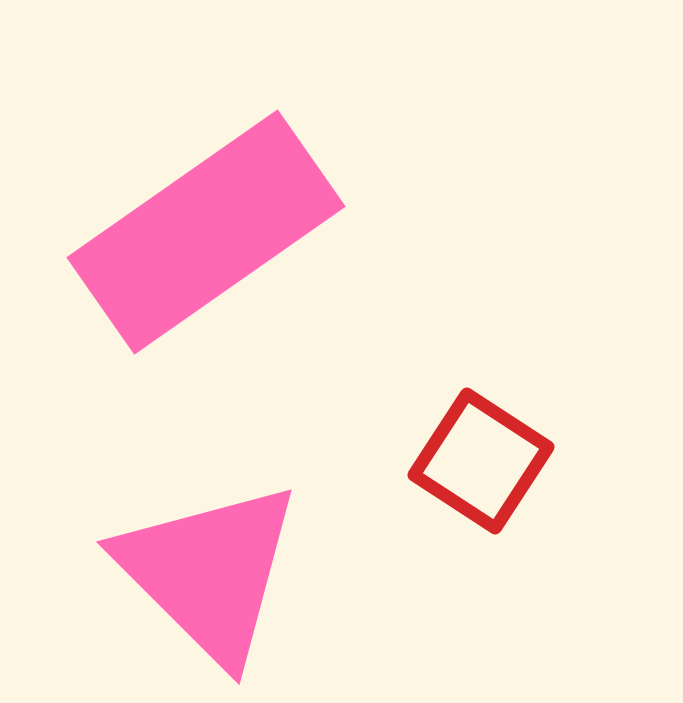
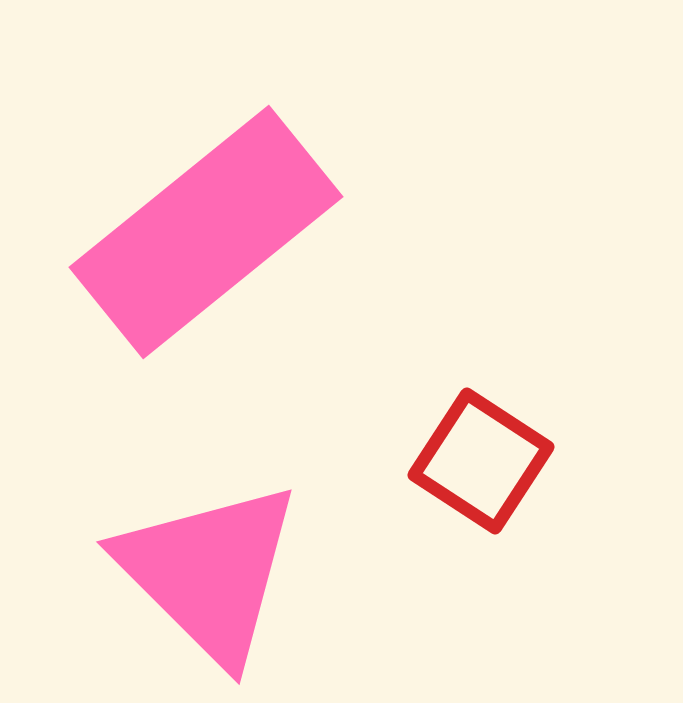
pink rectangle: rotated 4 degrees counterclockwise
